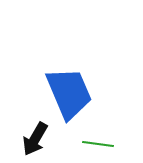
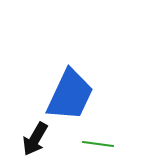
blue trapezoid: moved 1 px right, 2 px down; rotated 48 degrees clockwise
